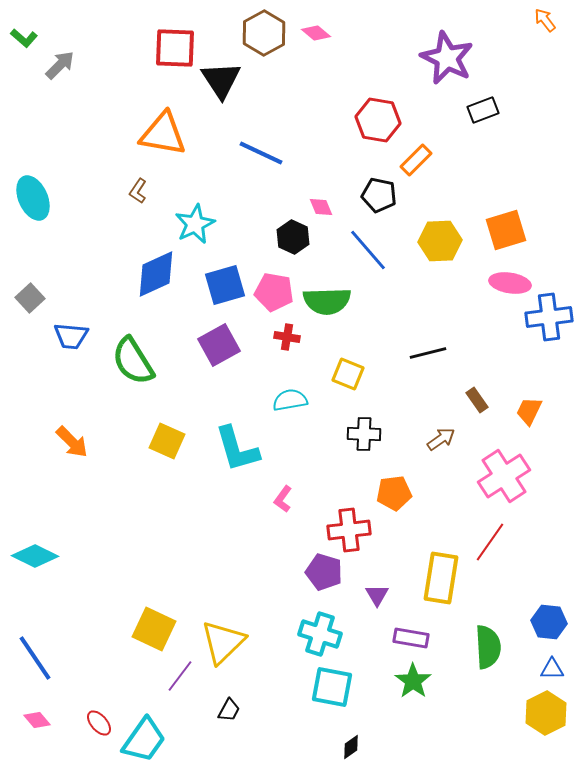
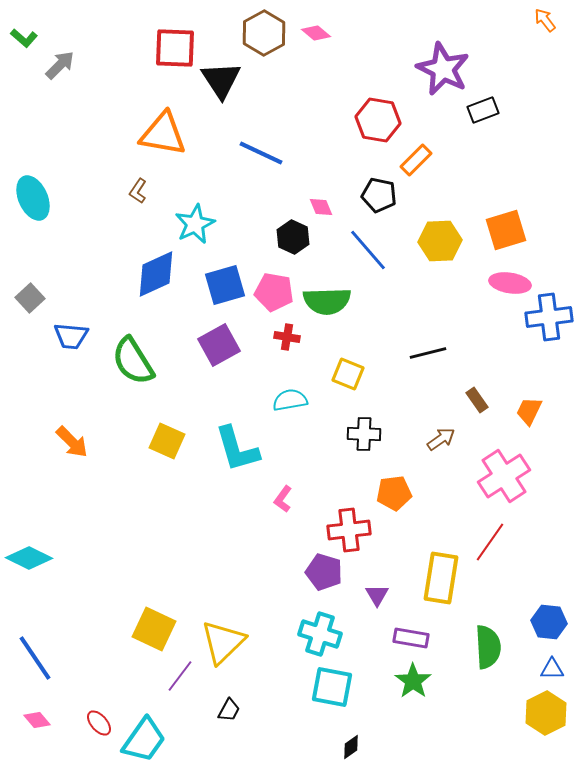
purple star at (447, 58): moved 4 px left, 11 px down
cyan diamond at (35, 556): moved 6 px left, 2 px down
